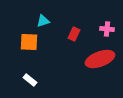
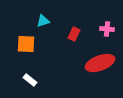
orange square: moved 3 px left, 2 px down
red ellipse: moved 4 px down
